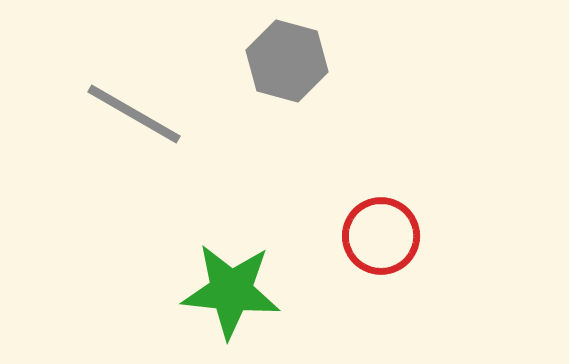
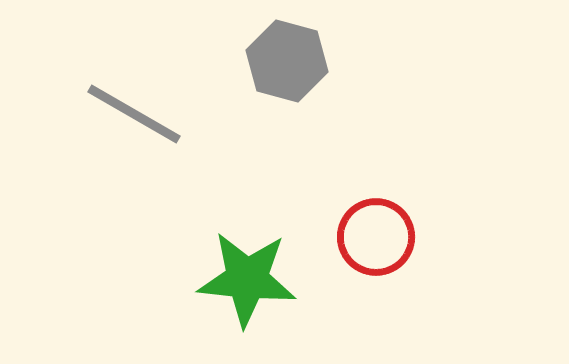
red circle: moved 5 px left, 1 px down
green star: moved 16 px right, 12 px up
